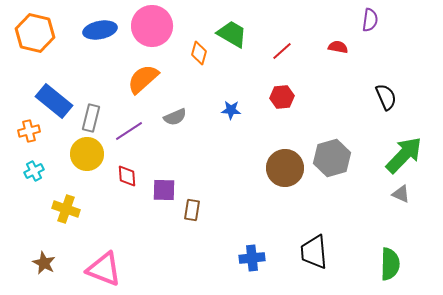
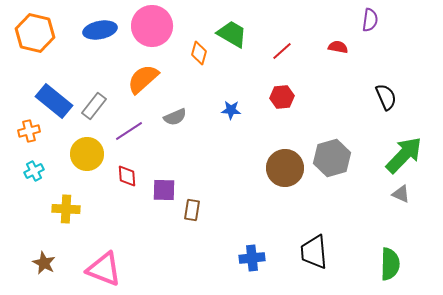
gray rectangle: moved 3 px right, 12 px up; rotated 24 degrees clockwise
yellow cross: rotated 16 degrees counterclockwise
